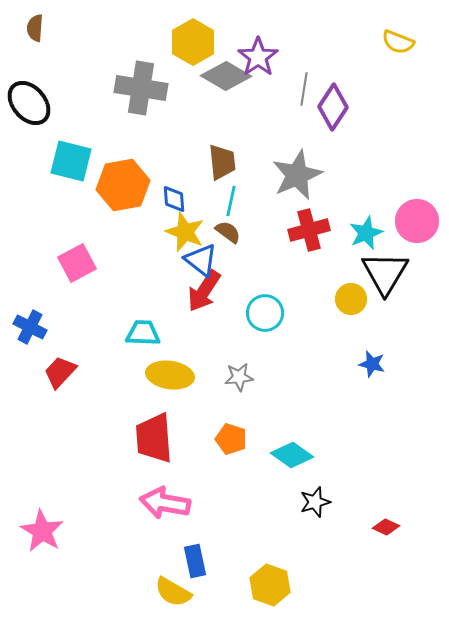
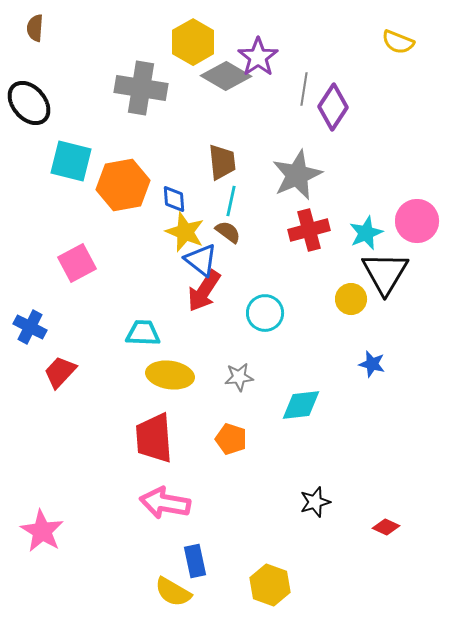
cyan diamond at (292, 455): moved 9 px right, 50 px up; rotated 42 degrees counterclockwise
